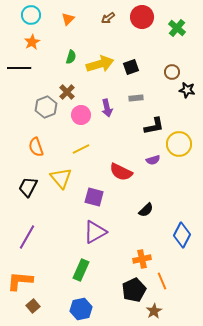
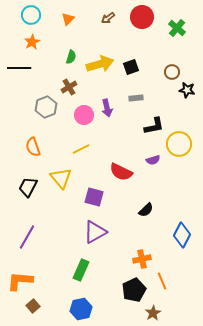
brown cross: moved 2 px right, 5 px up; rotated 14 degrees clockwise
pink circle: moved 3 px right
orange semicircle: moved 3 px left
brown star: moved 1 px left, 2 px down
